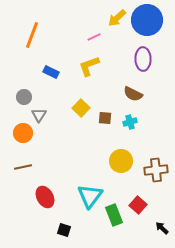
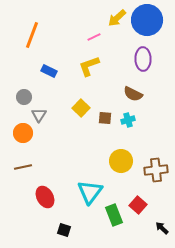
blue rectangle: moved 2 px left, 1 px up
cyan cross: moved 2 px left, 2 px up
cyan triangle: moved 4 px up
